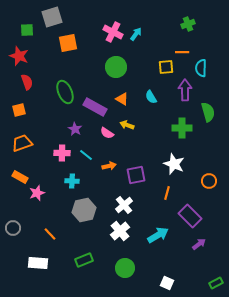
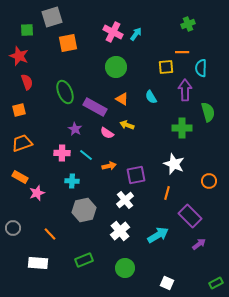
white cross at (124, 205): moved 1 px right, 5 px up
